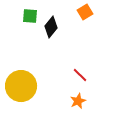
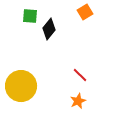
black diamond: moved 2 px left, 2 px down
